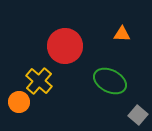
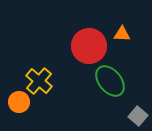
red circle: moved 24 px right
green ellipse: rotated 24 degrees clockwise
gray square: moved 1 px down
